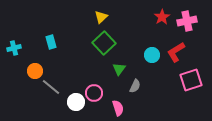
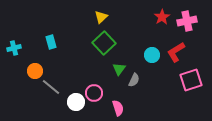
gray semicircle: moved 1 px left, 6 px up
